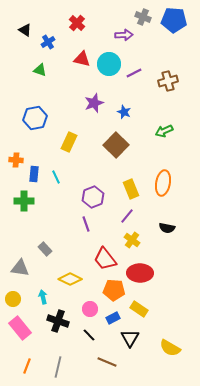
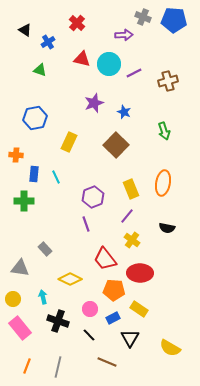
green arrow at (164, 131): rotated 84 degrees counterclockwise
orange cross at (16, 160): moved 5 px up
